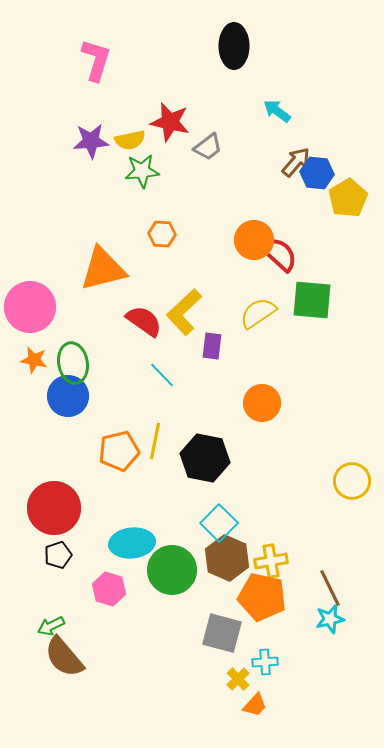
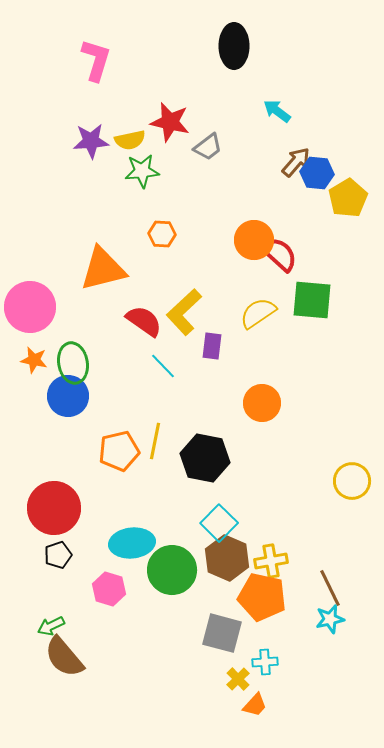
cyan line at (162, 375): moved 1 px right, 9 px up
